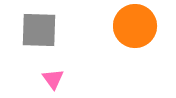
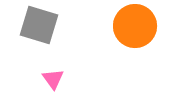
gray square: moved 5 px up; rotated 15 degrees clockwise
